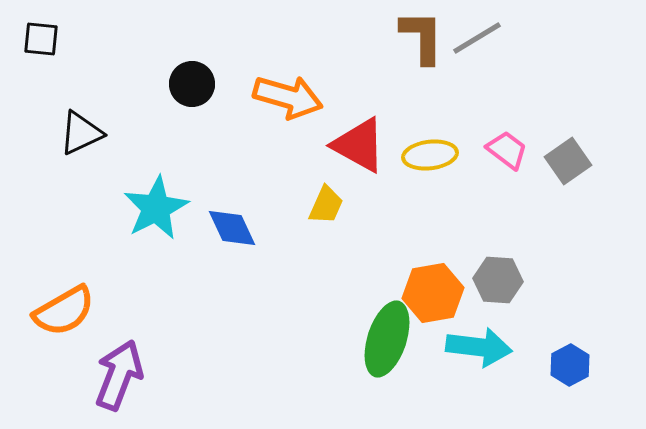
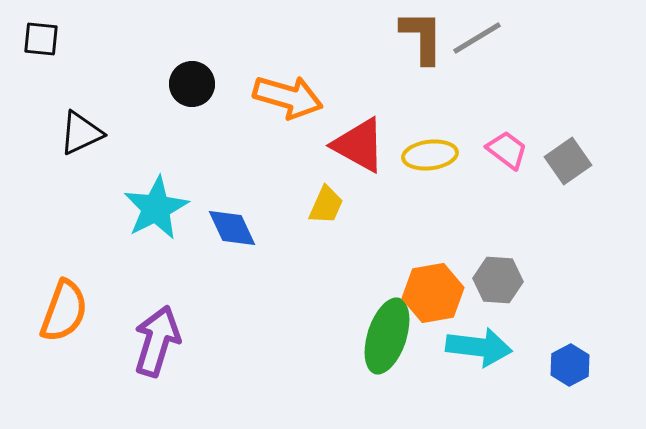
orange semicircle: rotated 40 degrees counterclockwise
green ellipse: moved 3 px up
purple arrow: moved 38 px right, 34 px up; rotated 4 degrees counterclockwise
